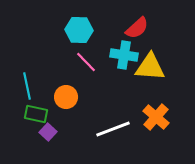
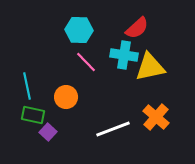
yellow triangle: rotated 16 degrees counterclockwise
green rectangle: moved 3 px left, 1 px down
